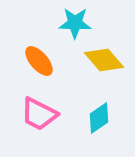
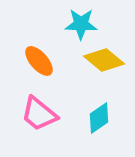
cyan star: moved 6 px right, 1 px down
yellow diamond: rotated 9 degrees counterclockwise
pink trapezoid: rotated 12 degrees clockwise
